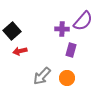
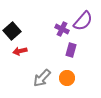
purple cross: rotated 24 degrees clockwise
gray arrow: moved 2 px down
